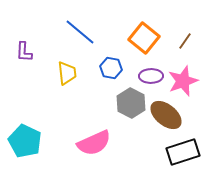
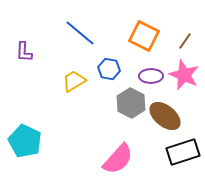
blue line: moved 1 px down
orange square: moved 2 px up; rotated 12 degrees counterclockwise
blue hexagon: moved 2 px left, 1 px down
yellow trapezoid: moved 7 px right, 8 px down; rotated 115 degrees counterclockwise
pink star: moved 1 px right, 6 px up; rotated 28 degrees counterclockwise
brown ellipse: moved 1 px left, 1 px down
pink semicircle: moved 24 px right, 16 px down; rotated 24 degrees counterclockwise
